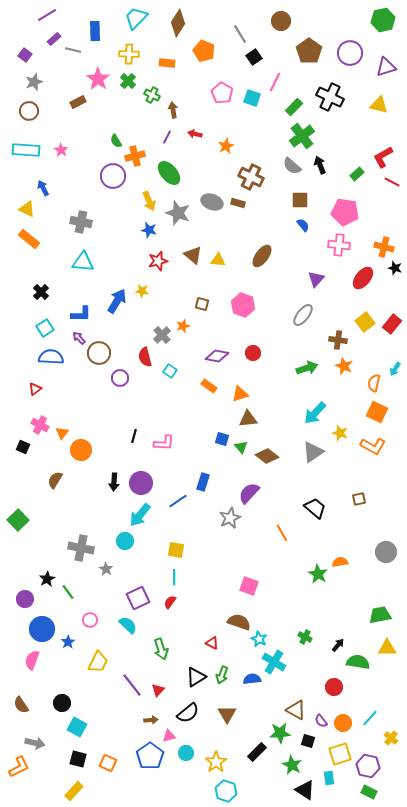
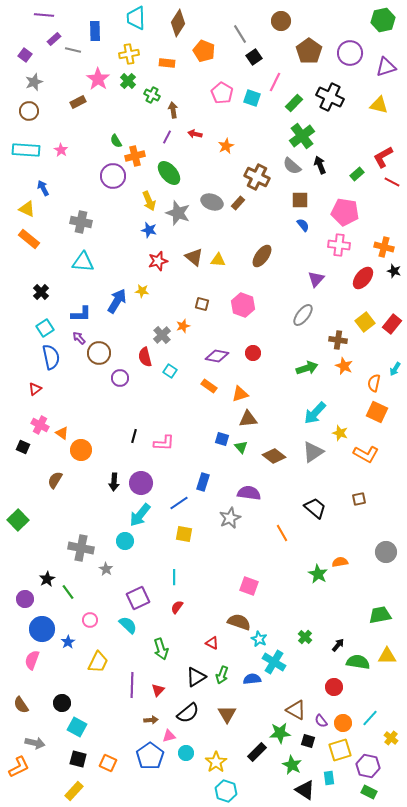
purple line at (47, 15): moved 3 px left; rotated 36 degrees clockwise
cyan trapezoid at (136, 18): rotated 45 degrees counterclockwise
yellow cross at (129, 54): rotated 12 degrees counterclockwise
green rectangle at (294, 107): moved 4 px up
brown cross at (251, 177): moved 6 px right
brown rectangle at (238, 203): rotated 64 degrees counterclockwise
brown triangle at (193, 255): moved 1 px right, 2 px down
black star at (395, 268): moved 1 px left, 3 px down
blue semicircle at (51, 357): rotated 75 degrees clockwise
orange triangle at (62, 433): rotated 32 degrees counterclockwise
orange L-shape at (373, 446): moved 7 px left, 8 px down
brown diamond at (267, 456): moved 7 px right
purple semicircle at (249, 493): rotated 55 degrees clockwise
blue line at (178, 501): moved 1 px right, 2 px down
yellow square at (176, 550): moved 8 px right, 16 px up
red semicircle at (170, 602): moved 7 px right, 5 px down
green cross at (305, 637): rotated 16 degrees clockwise
yellow triangle at (387, 648): moved 8 px down
purple line at (132, 685): rotated 40 degrees clockwise
yellow square at (340, 754): moved 4 px up
